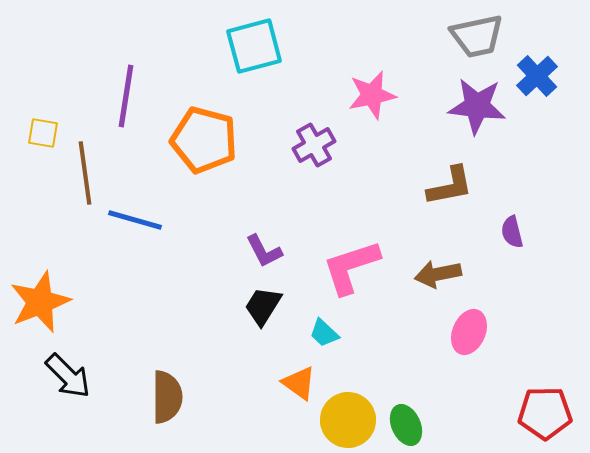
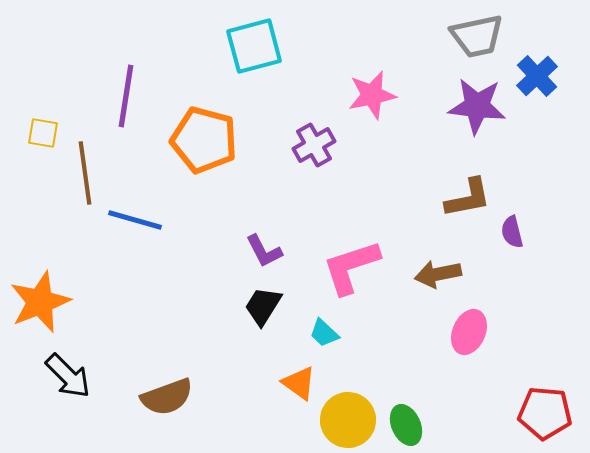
brown L-shape: moved 18 px right, 12 px down
brown semicircle: rotated 70 degrees clockwise
red pentagon: rotated 6 degrees clockwise
